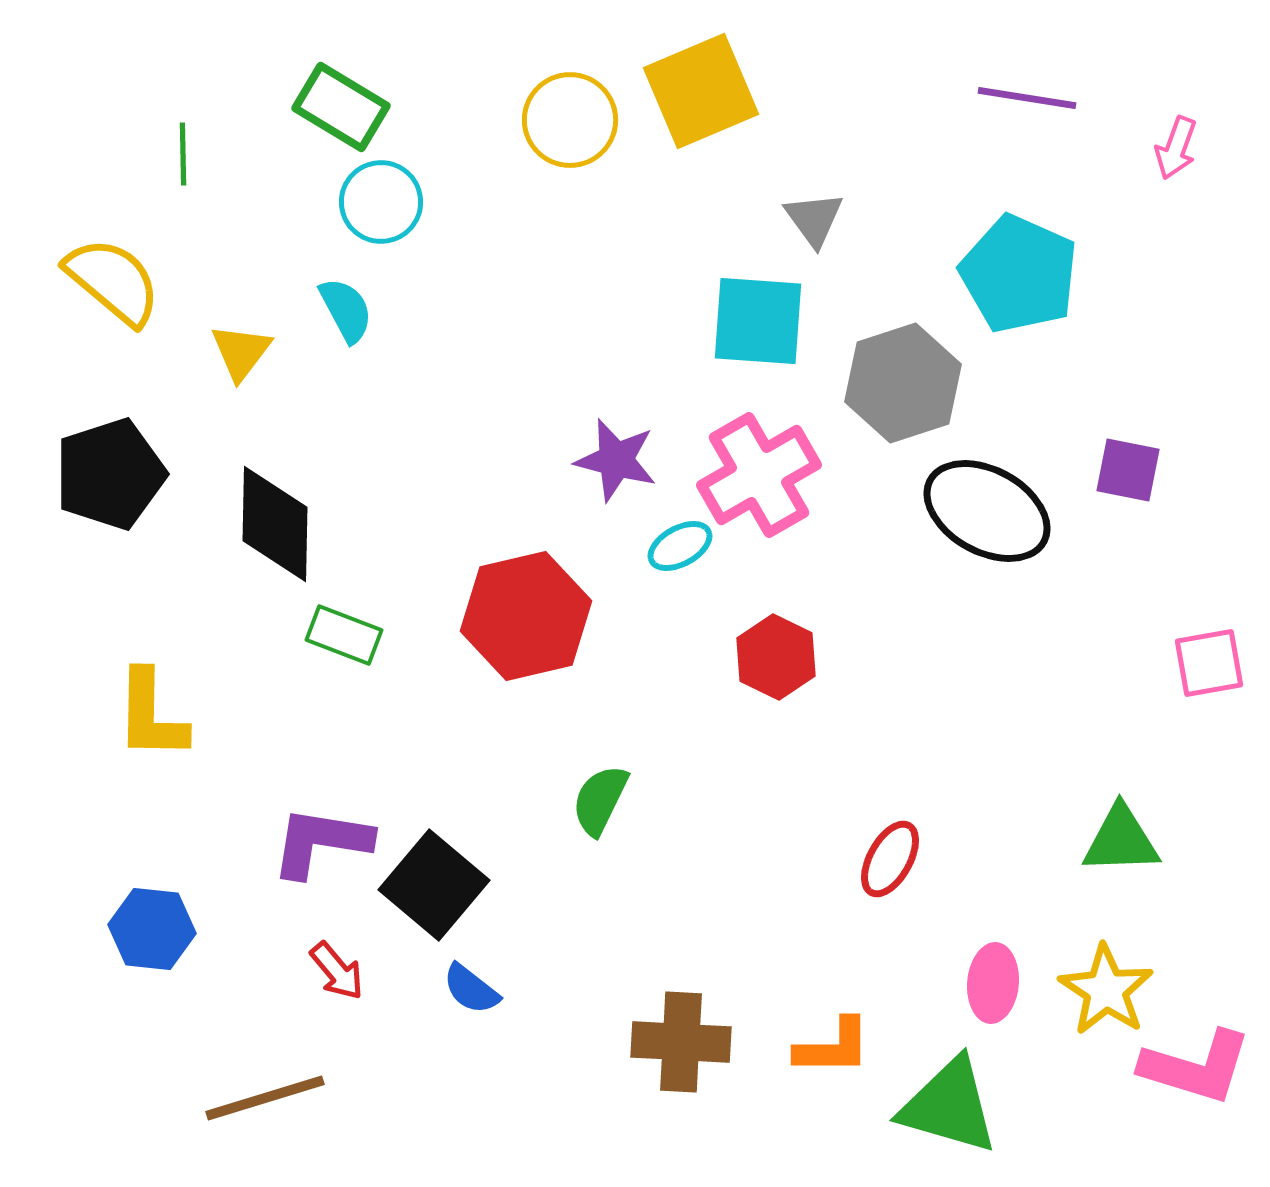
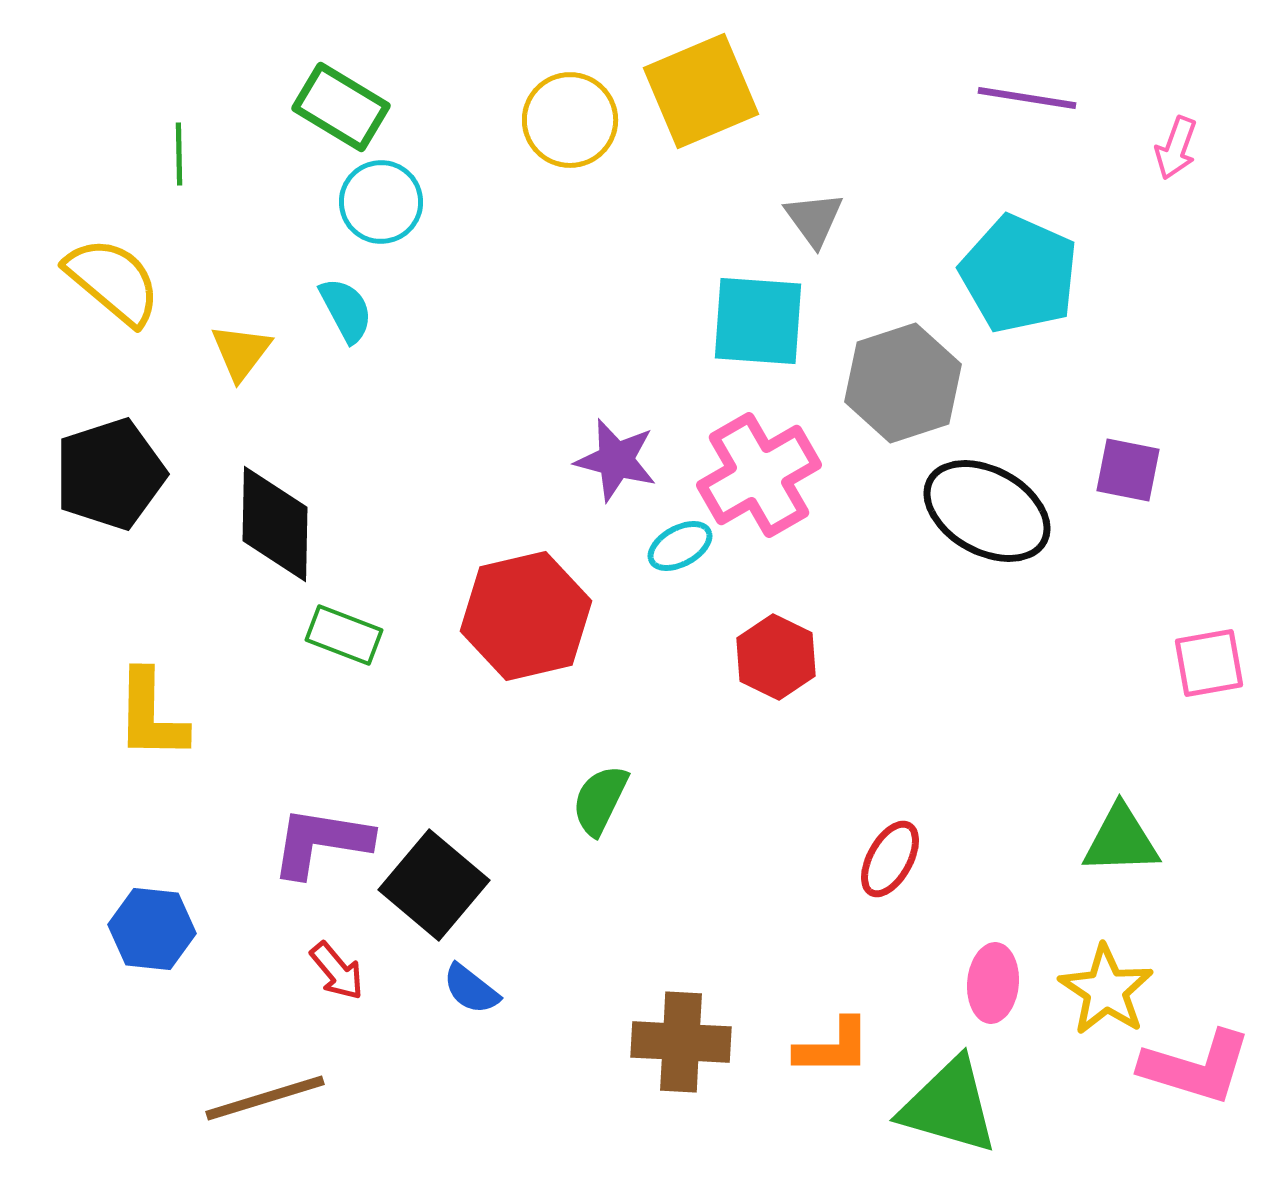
green line at (183, 154): moved 4 px left
